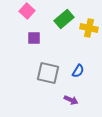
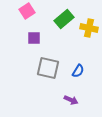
pink square: rotated 14 degrees clockwise
gray square: moved 5 px up
